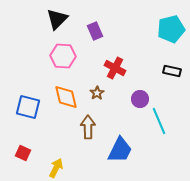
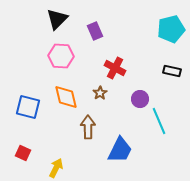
pink hexagon: moved 2 px left
brown star: moved 3 px right
